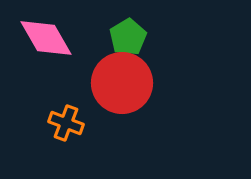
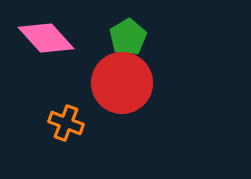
pink diamond: rotated 12 degrees counterclockwise
